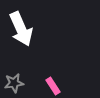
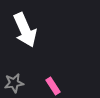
white arrow: moved 4 px right, 1 px down
